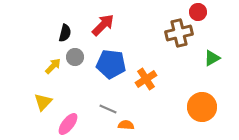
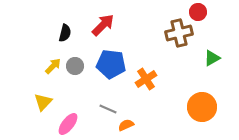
gray circle: moved 9 px down
orange semicircle: rotated 28 degrees counterclockwise
